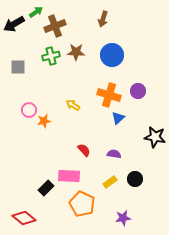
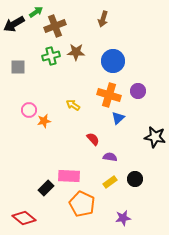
blue circle: moved 1 px right, 6 px down
red semicircle: moved 9 px right, 11 px up
purple semicircle: moved 4 px left, 3 px down
